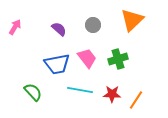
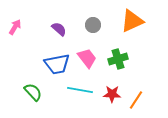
orange triangle: moved 1 px down; rotated 20 degrees clockwise
